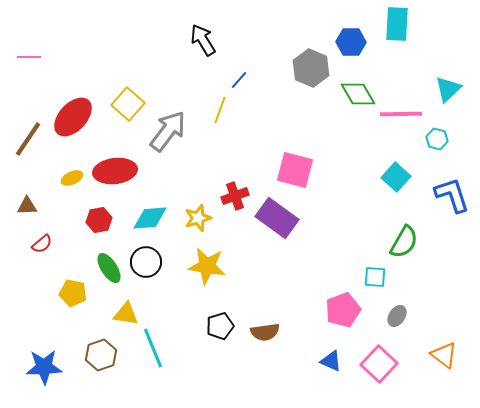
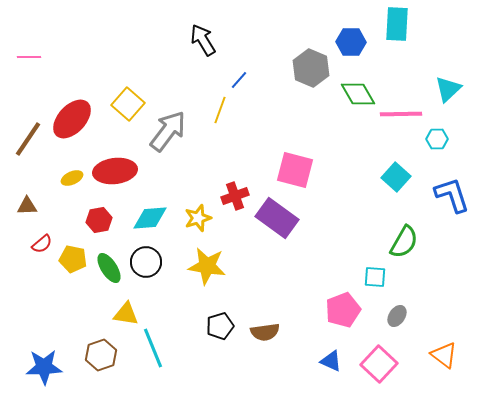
red ellipse at (73, 117): moved 1 px left, 2 px down
cyan hexagon at (437, 139): rotated 15 degrees counterclockwise
yellow pentagon at (73, 293): moved 34 px up
